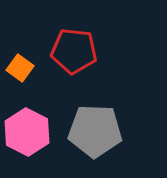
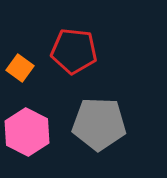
gray pentagon: moved 4 px right, 7 px up
